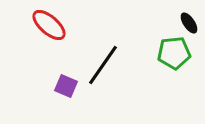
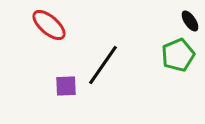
black ellipse: moved 1 px right, 2 px up
green pentagon: moved 4 px right, 2 px down; rotated 16 degrees counterclockwise
purple square: rotated 25 degrees counterclockwise
